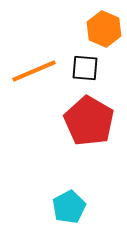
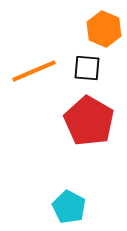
black square: moved 2 px right
cyan pentagon: rotated 16 degrees counterclockwise
